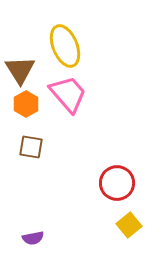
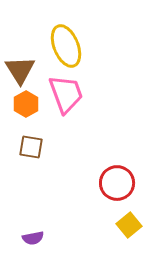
yellow ellipse: moved 1 px right
pink trapezoid: moved 2 px left; rotated 21 degrees clockwise
